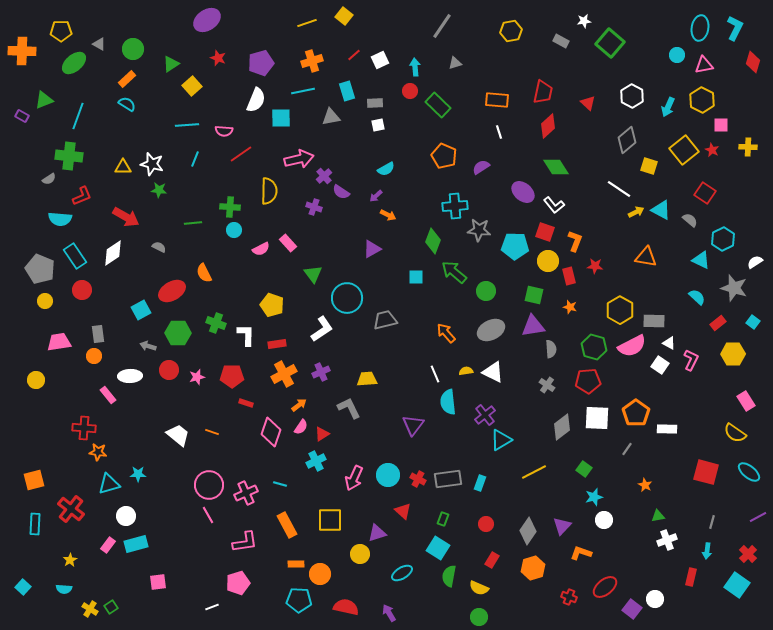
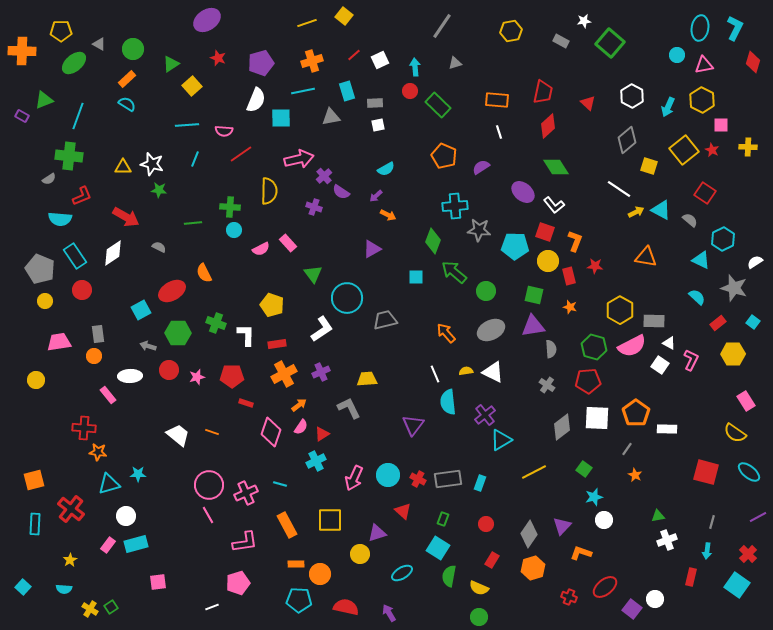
orange star at (645, 485): moved 10 px left, 10 px up
gray diamond at (528, 531): moved 1 px right, 3 px down
